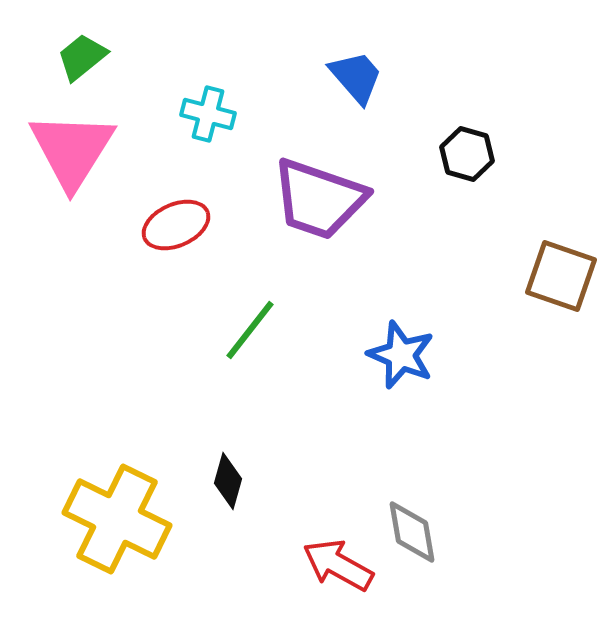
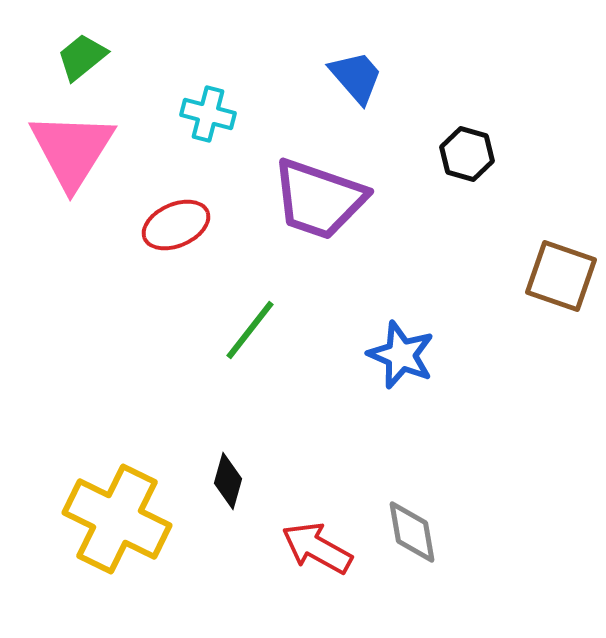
red arrow: moved 21 px left, 17 px up
